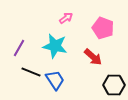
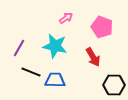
pink pentagon: moved 1 px left, 1 px up
red arrow: rotated 18 degrees clockwise
blue trapezoid: rotated 55 degrees counterclockwise
